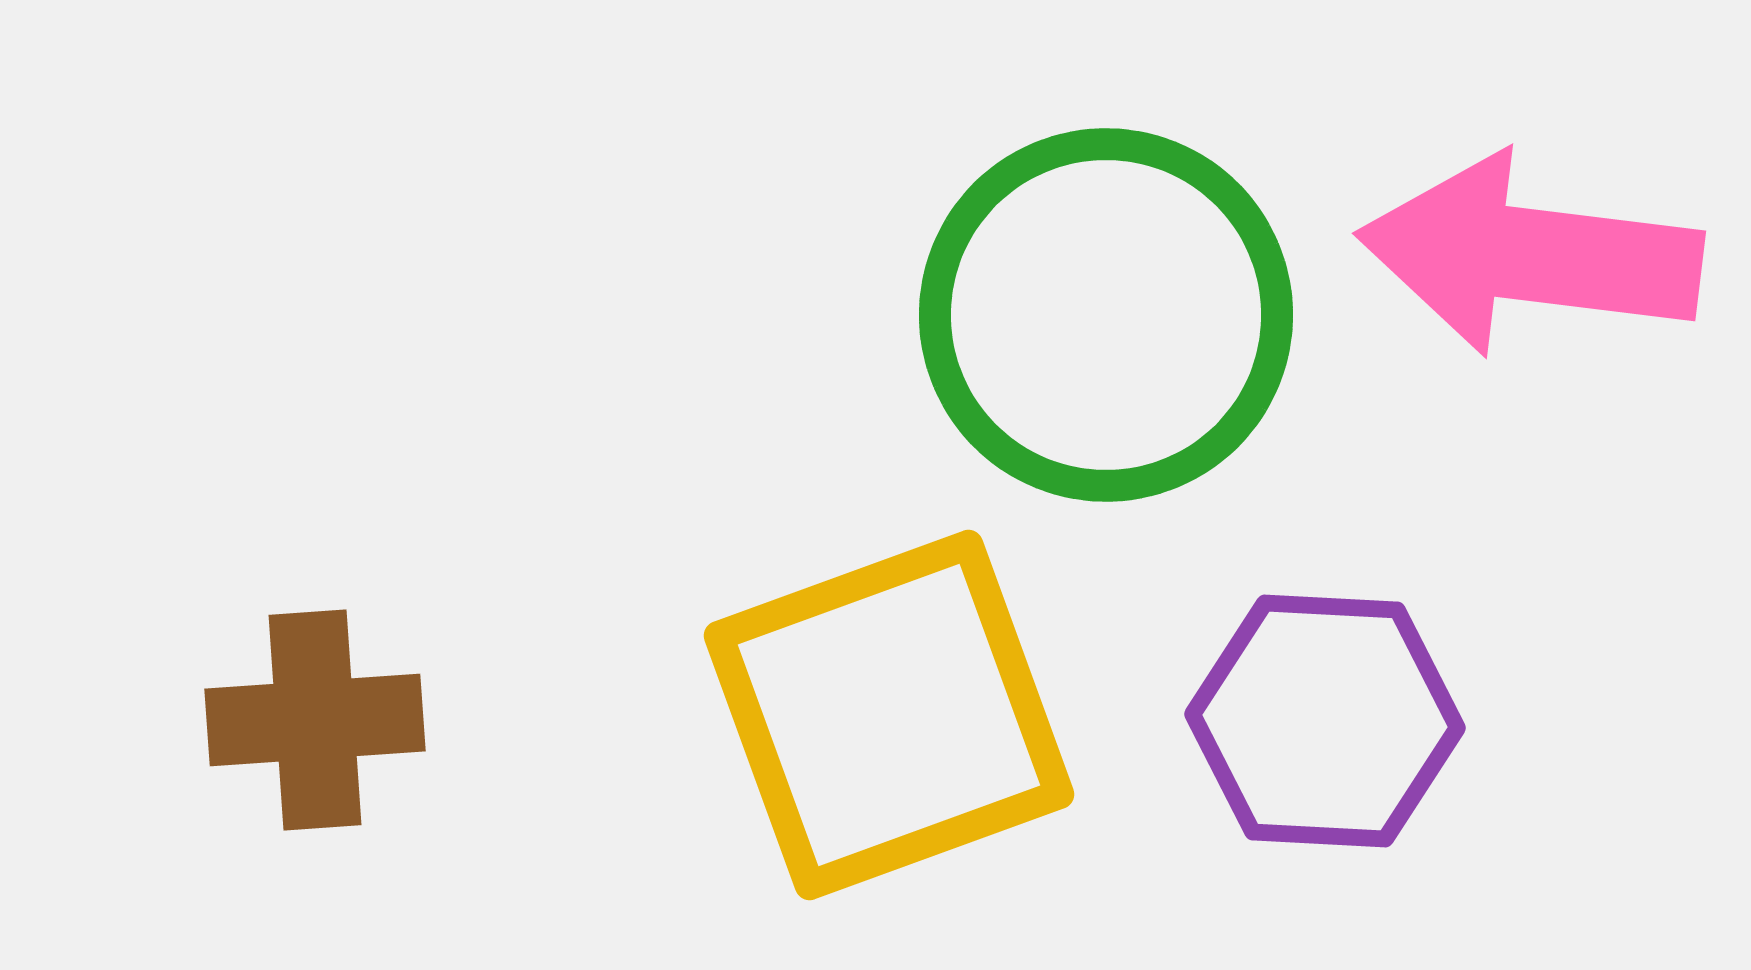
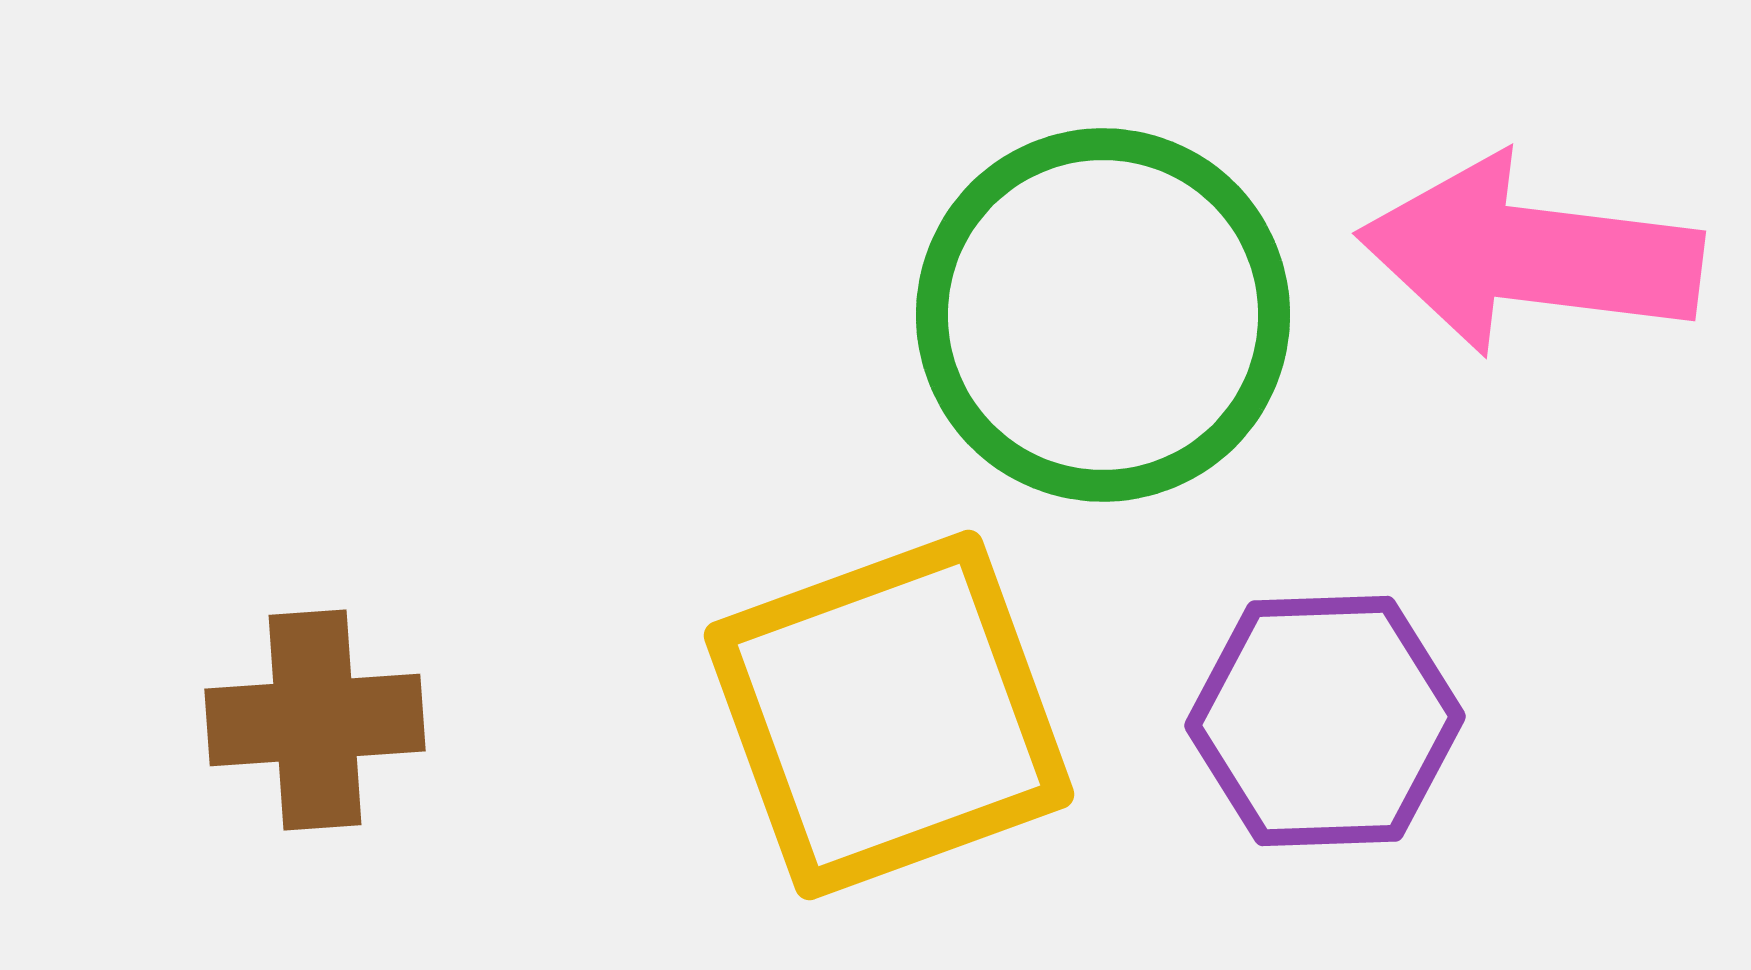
green circle: moved 3 px left
purple hexagon: rotated 5 degrees counterclockwise
